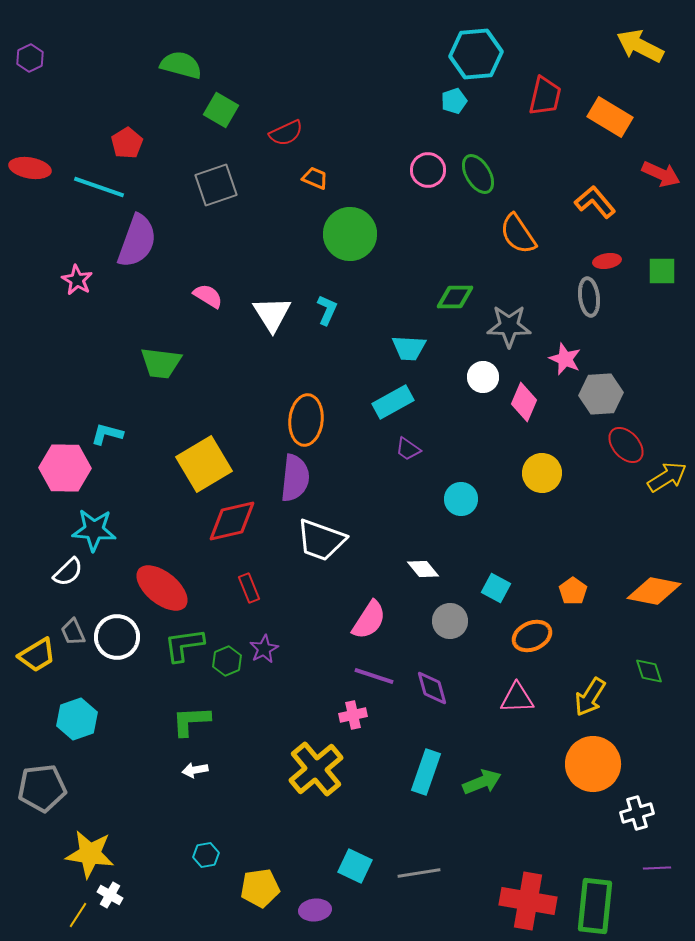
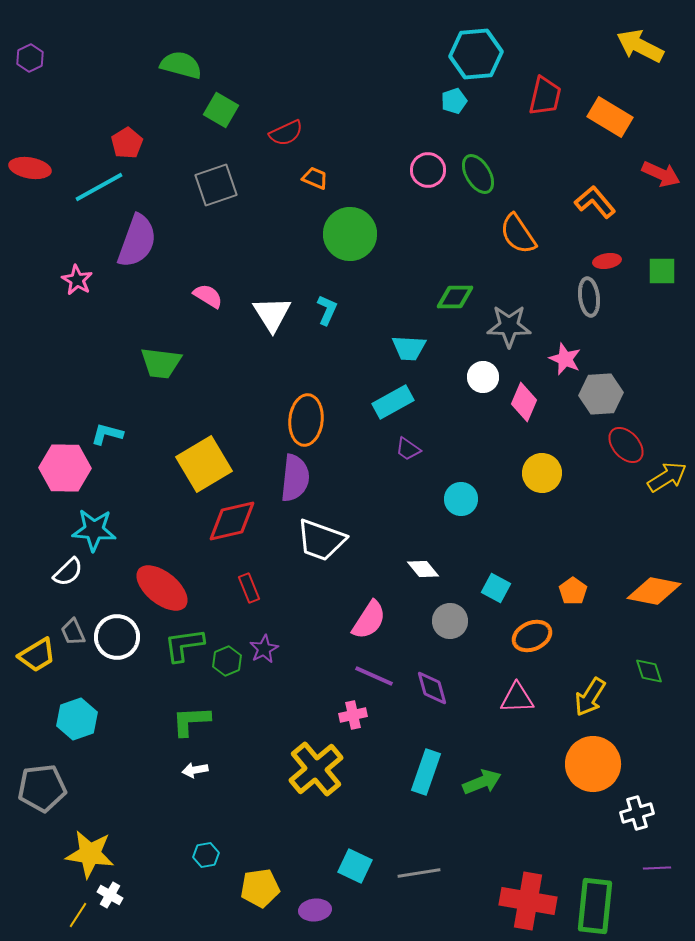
cyan line at (99, 187): rotated 48 degrees counterclockwise
purple line at (374, 676): rotated 6 degrees clockwise
